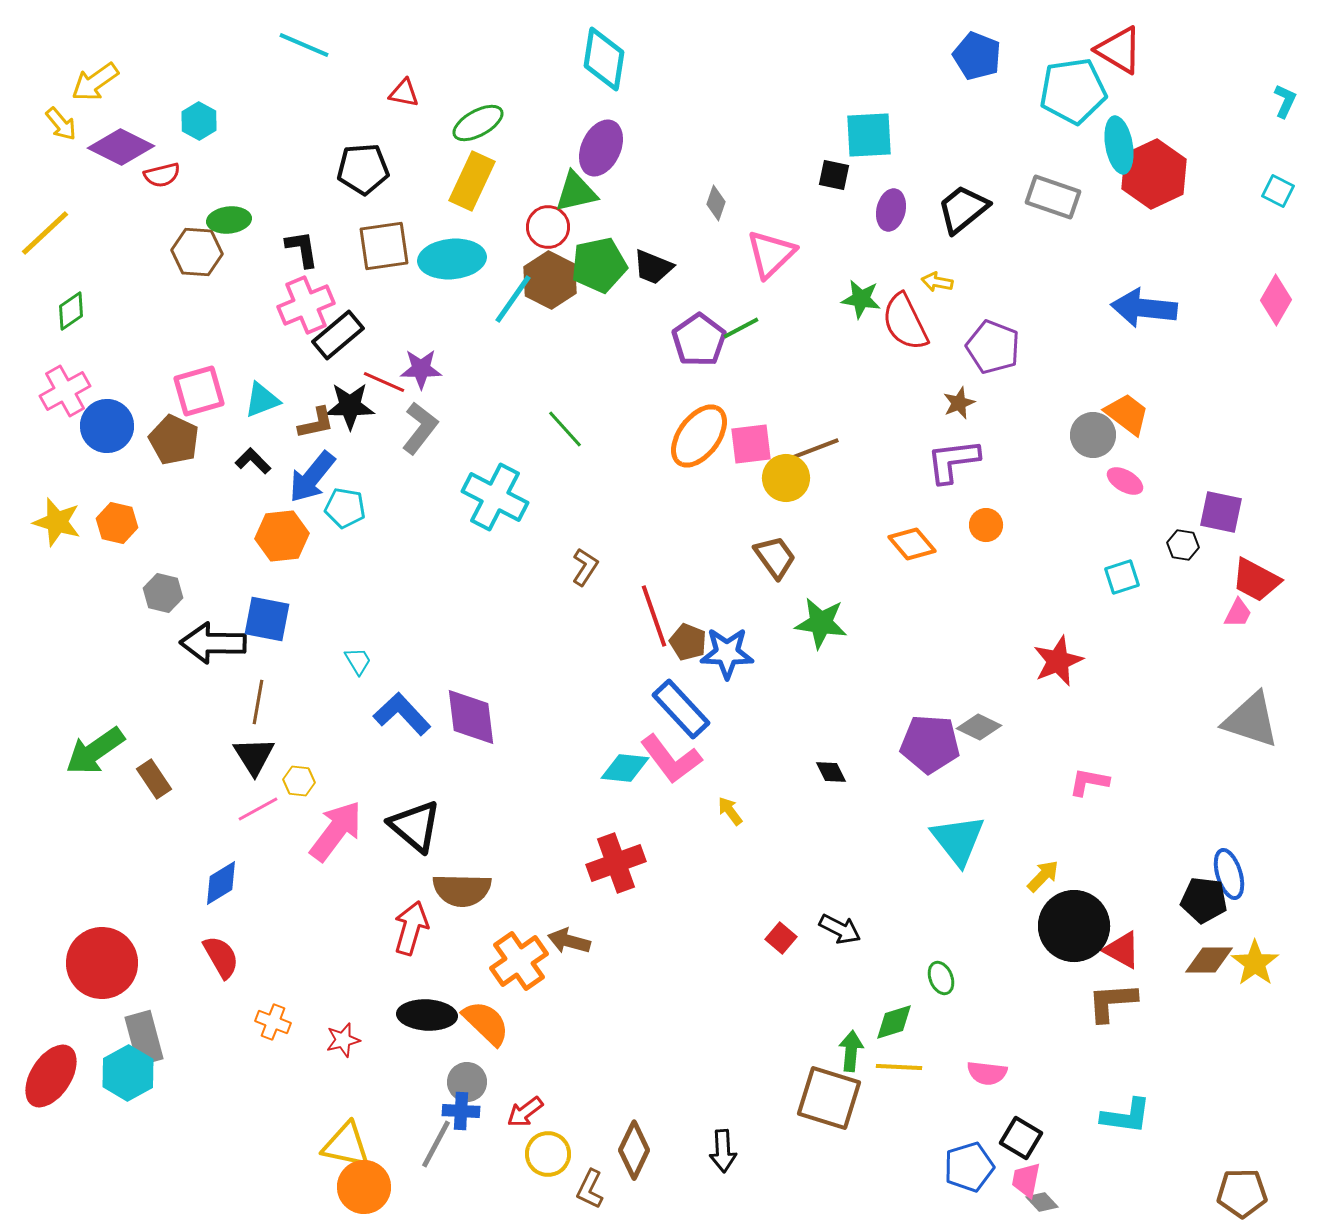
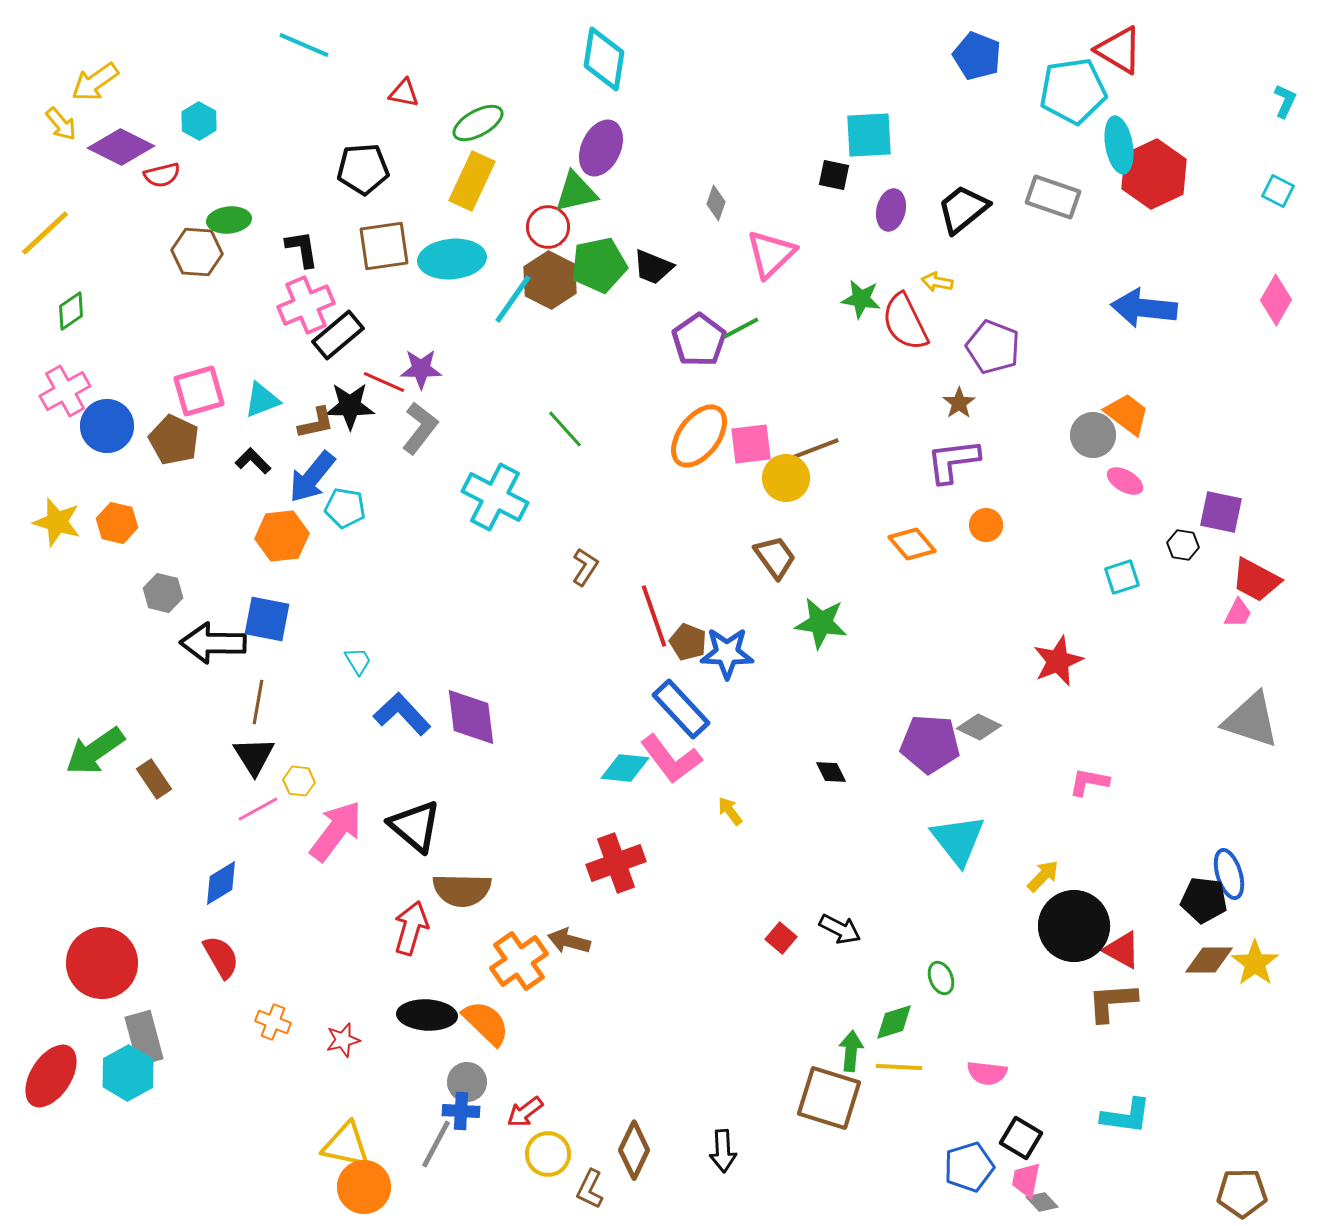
brown star at (959, 403): rotated 12 degrees counterclockwise
